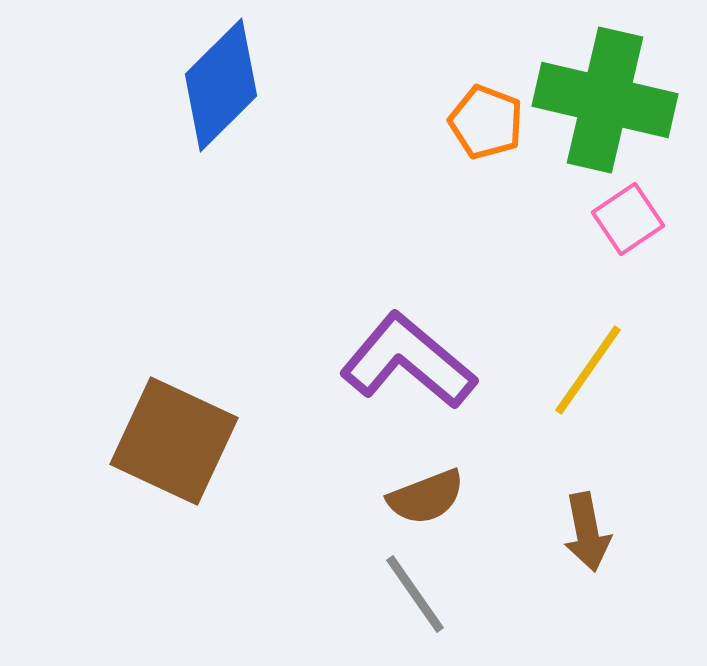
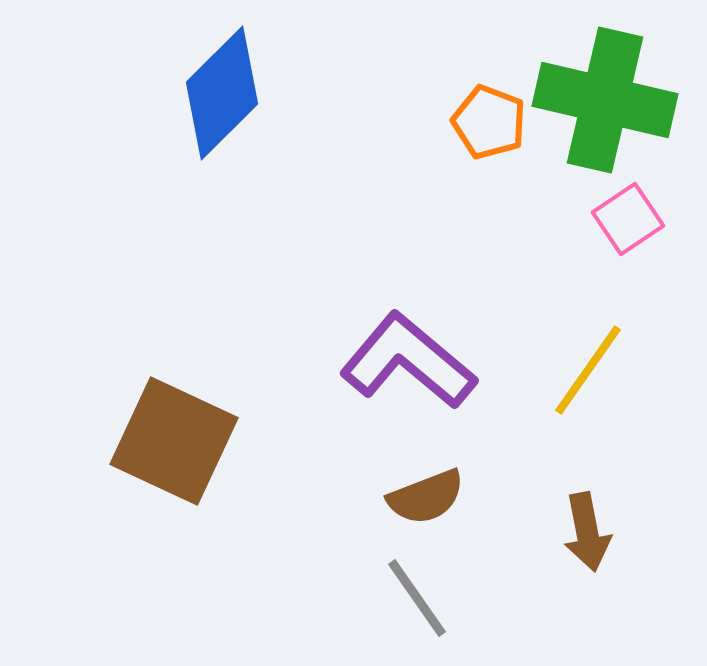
blue diamond: moved 1 px right, 8 px down
orange pentagon: moved 3 px right
gray line: moved 2 px right, 4 px down
